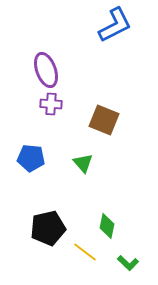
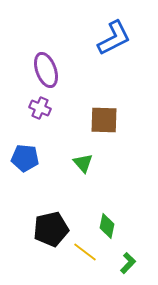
blue L-shape: moved 1 px left, 13 px down
purple cross: moved 11 px left, 4 px down; rotated 20 degrees clockwise
brown square: rotated 20 degrees counterclockwise
blue pentagon: moved 6 px left
black pentagon: moved 3 px right, 1 px down
green L-shape: rotated 90 degrees counterclockwise
